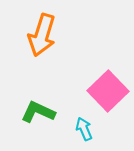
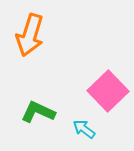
orange arrow: moved 12 px left
cyan arrow: rotated 30 degrees counterclockwise
